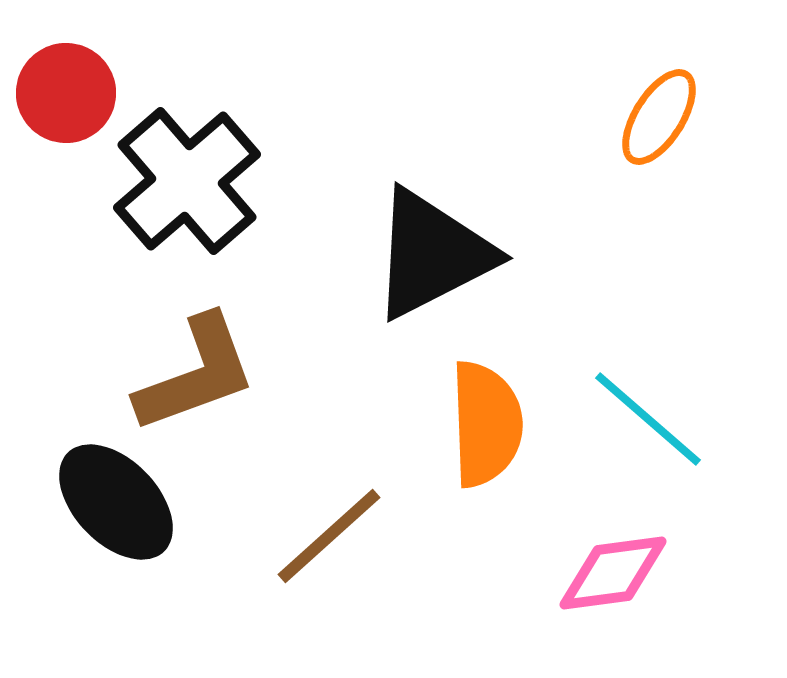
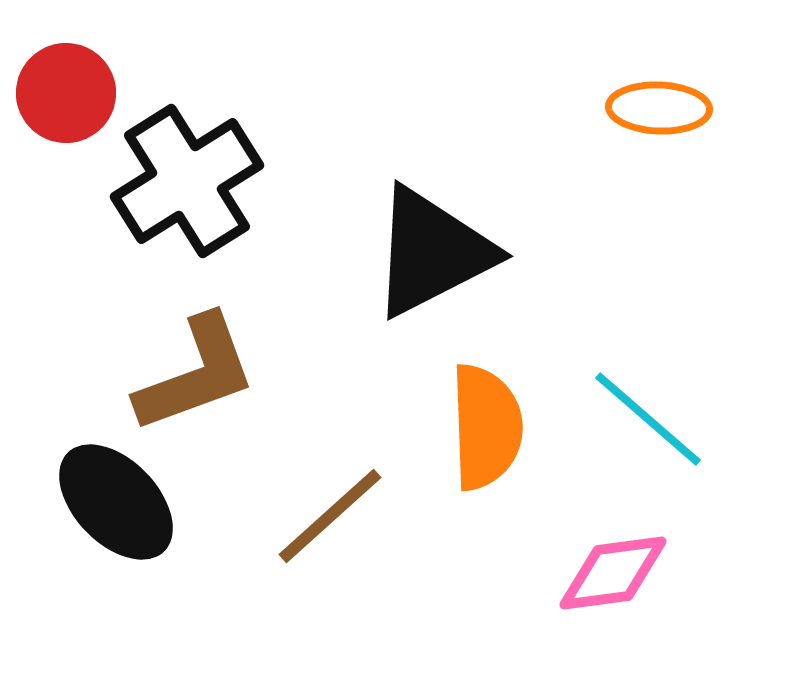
orange ellipse: moved 9 px up; rotated 60 degrees clockwise
black cross: rotated 9 degrees clockwise
black triangle: moved 2 px up
orange semicircle: moved 3 px down
brown line: moved 1 px right, 20 px up
